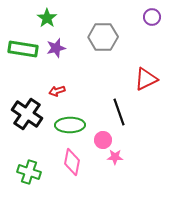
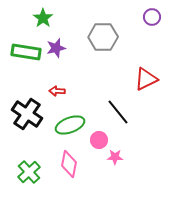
green star: moved 4 px left
green rectangle: moved 3 px right, 3 px down
red arrow: rotated 21 degrees clockwise
black line: moved 1 px left; rotated 20 degrees counterclockwise
green ellipse: rotated 20 degrees counterclockwise
pink circle: moved 4 px left
pink diamond: moved 3 px left, 2 px down
green cross: rotated 30 degrees clockwise
